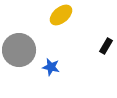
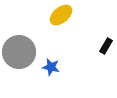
gray circle: moved 2 px down
